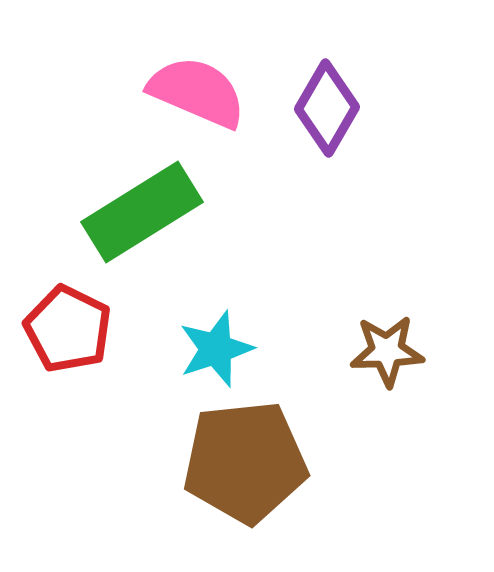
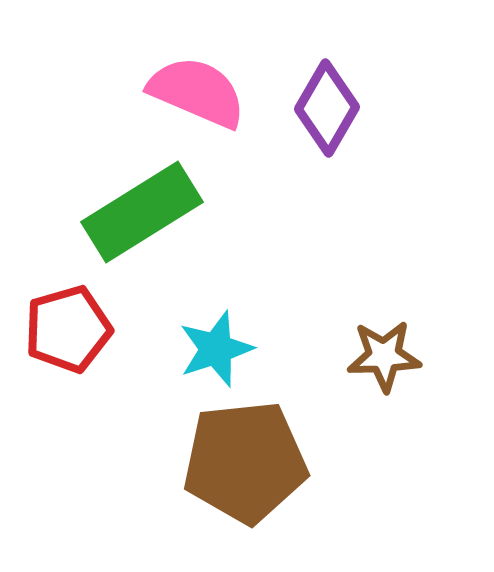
red pentagon: rotated 30 degrees clockwise
brown star: moved 3 px left, 5 px down
